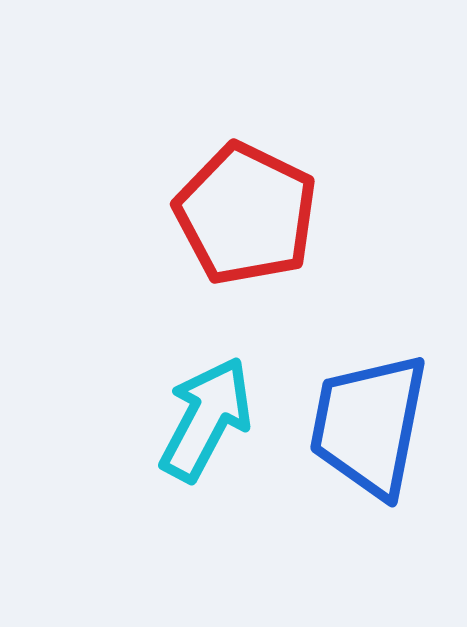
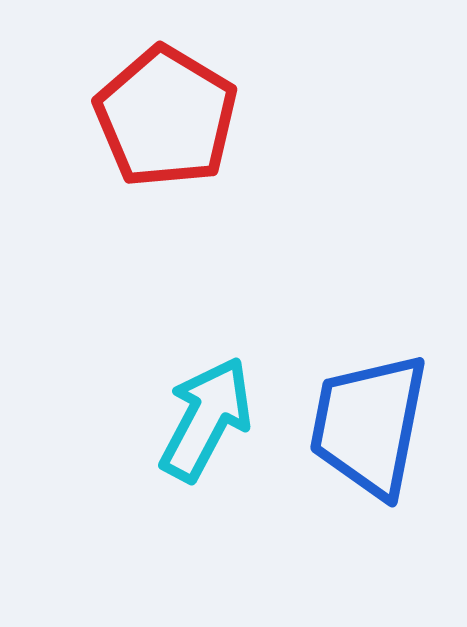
red pentagon: moved 80 px left, 97 px up; rotated 5 degrees clockwise
